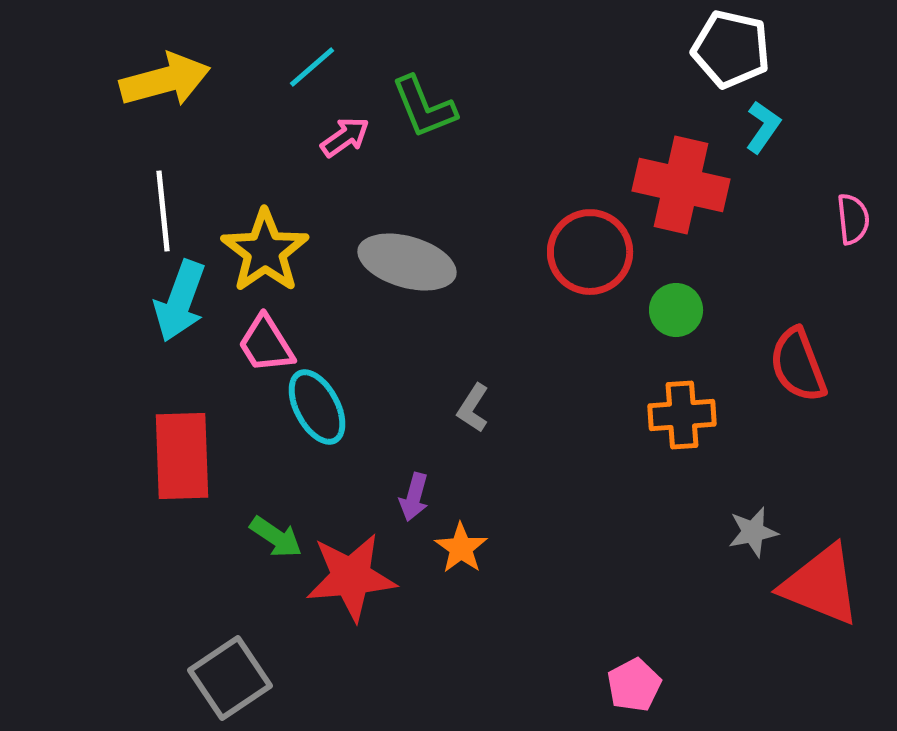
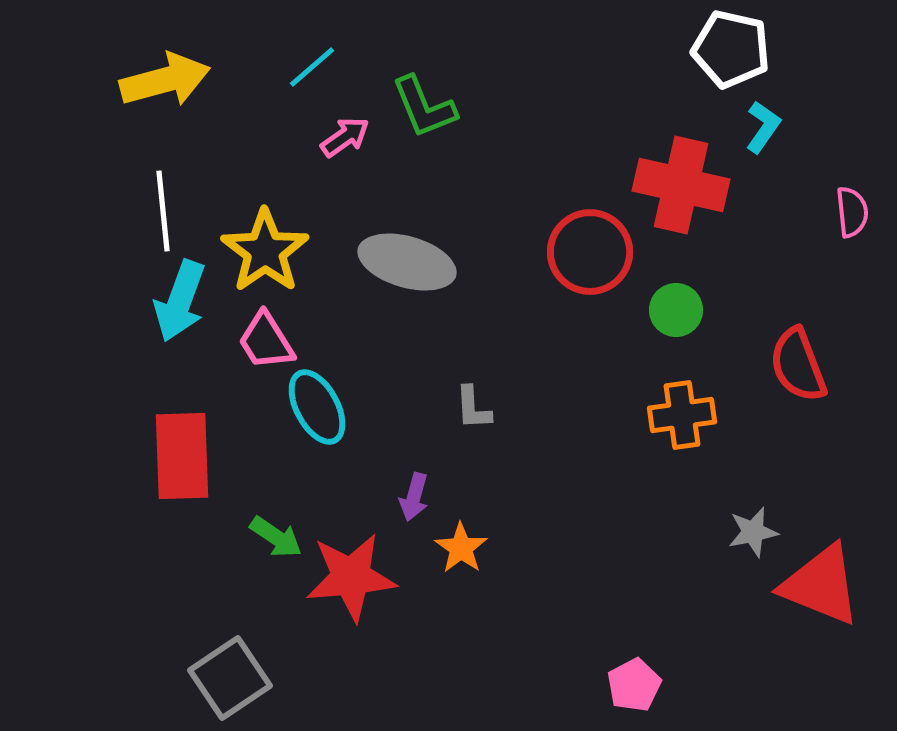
pink semicircle: moved 1 px left, 7 px up
pink trapezoid: moved 3 px up
gray L-shape: rotated 36 degrees counterclockwise
orange cross: rotated 4 degrees counterclockwise
